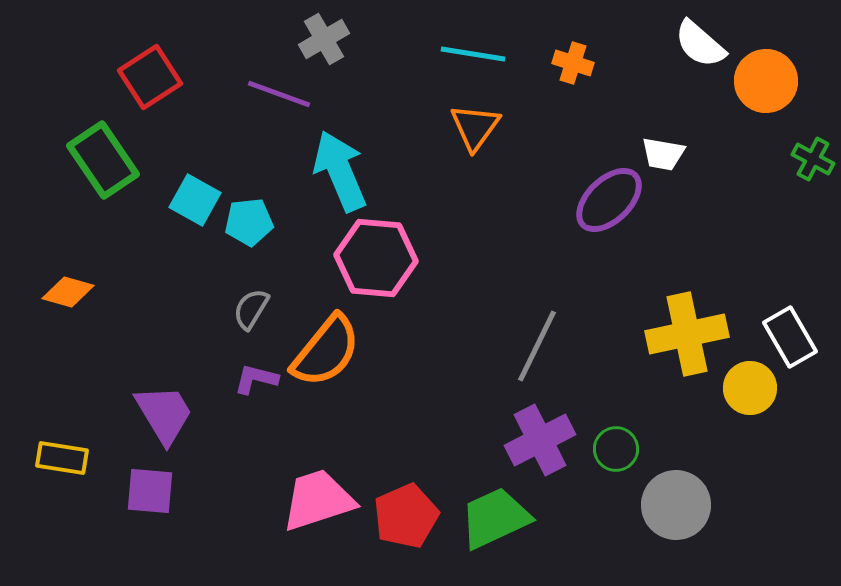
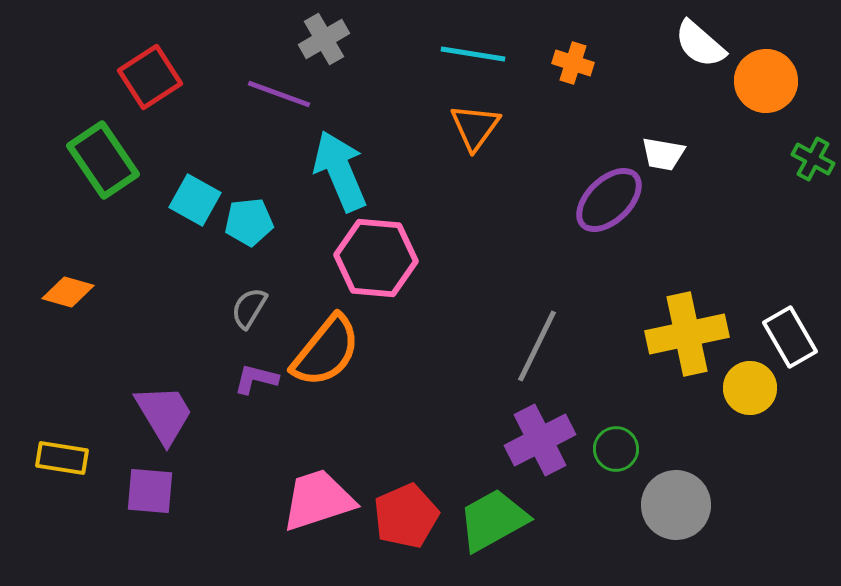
gray semicircle: moved 2 px left, 1 px up
green trapezoid: moved 2 px left, 2 px down; rotated 4 degrees counterclockwise
